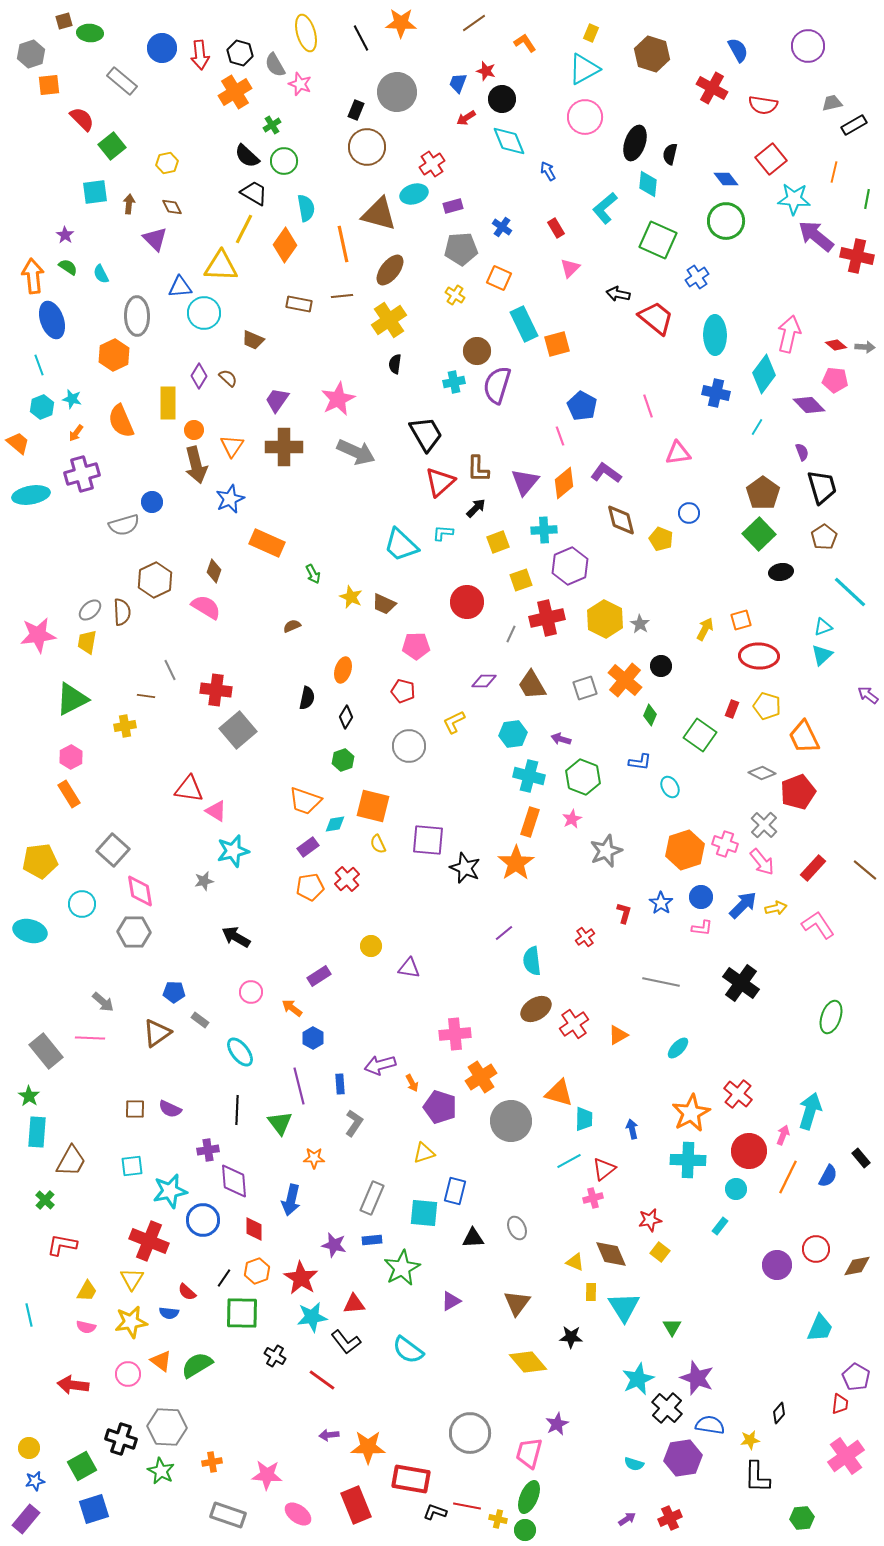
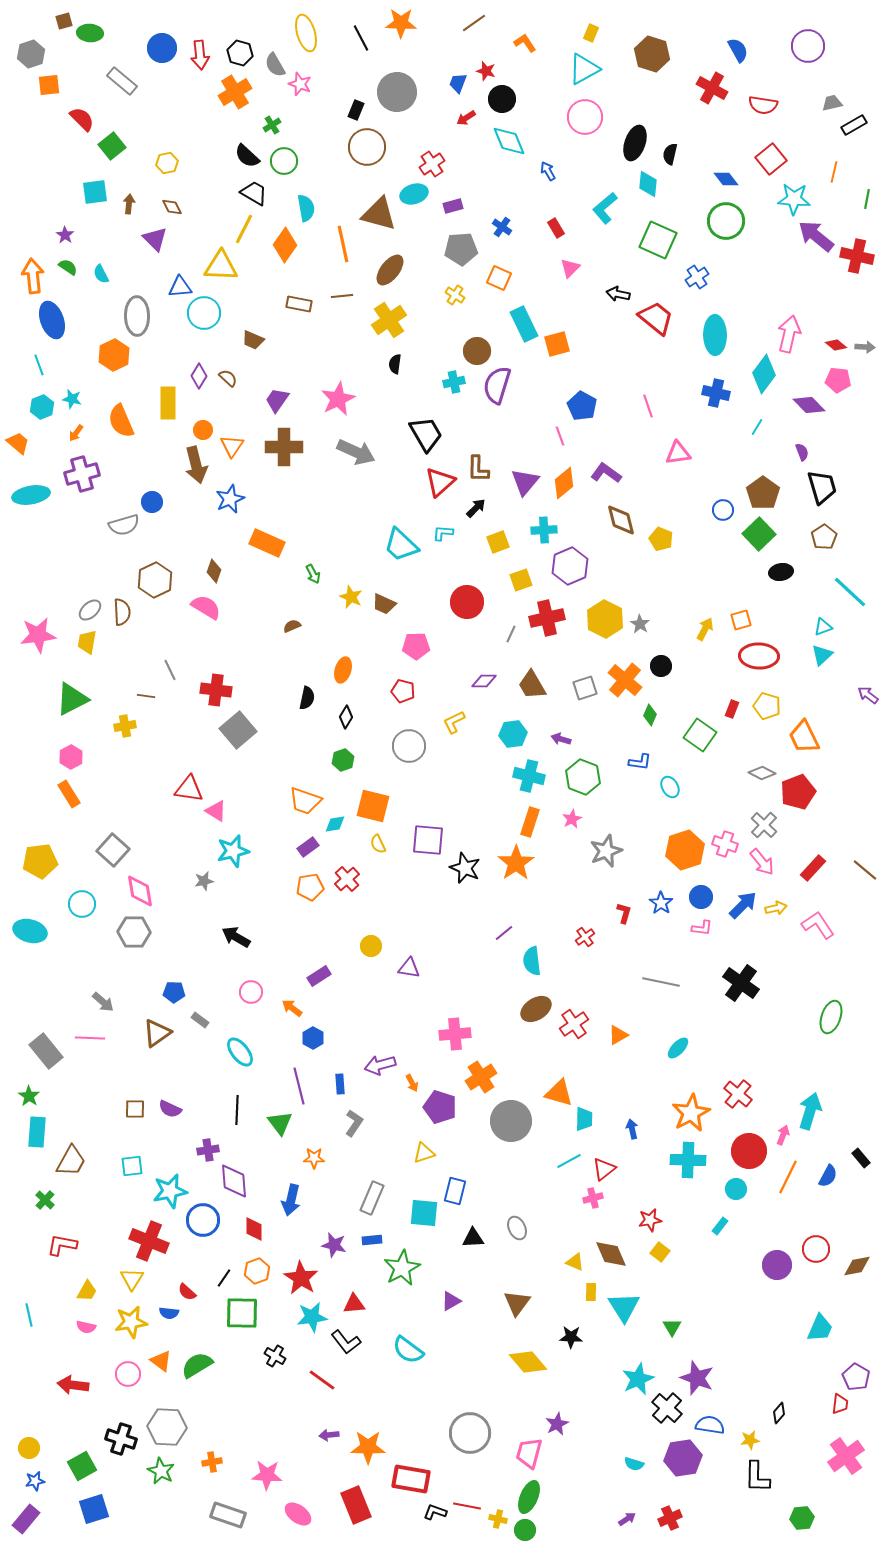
pink pentagon at (835, 380): moved 3 px right
orange circle at (194, 430): moved 9 px right
blue circle at (689, 513): moved 34 px right, 3 px up
